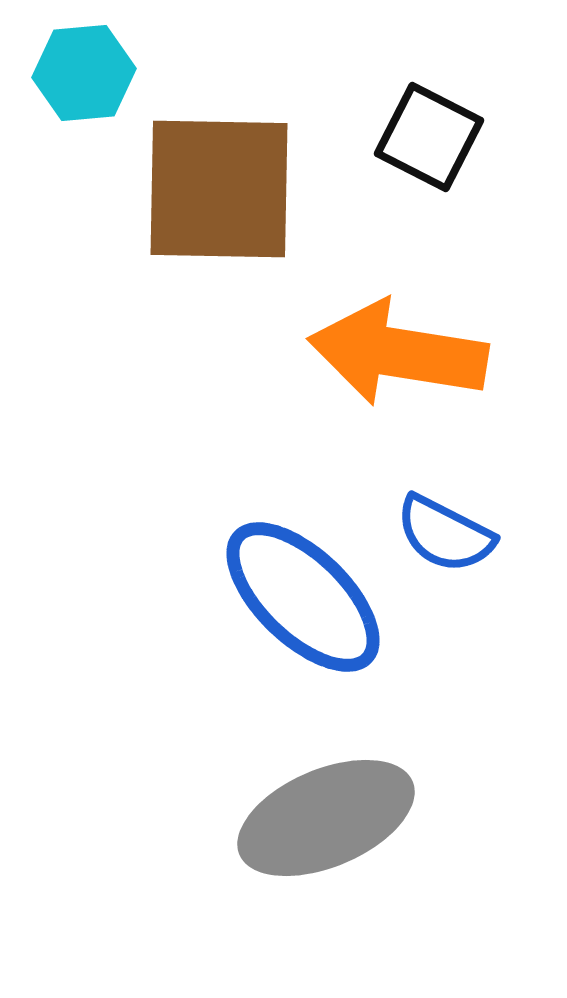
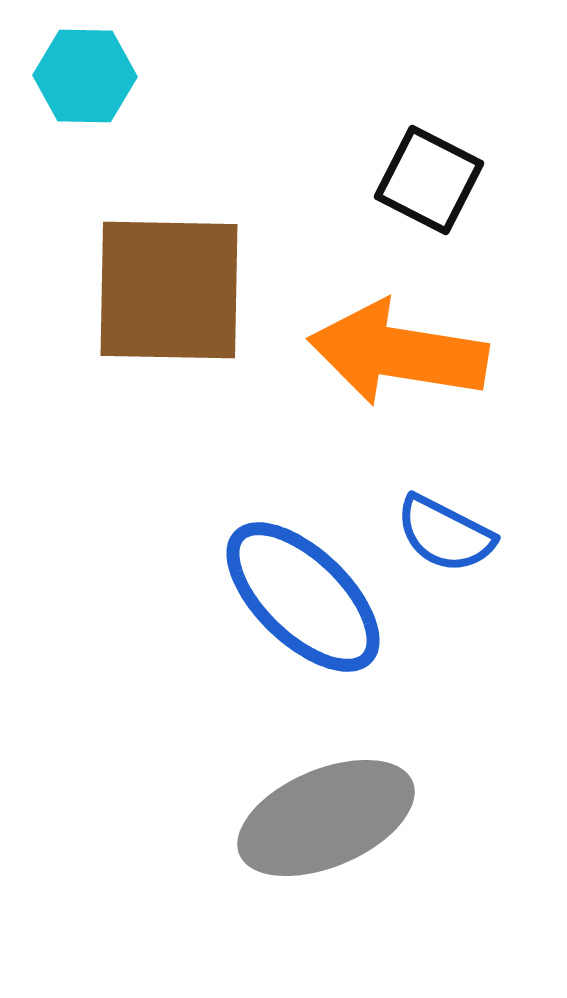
cyan hexagon: moved 1 px right, 3 px down; rotated 6 degrees clockwise
black square: moved 43 px down
brown square: moved 50 px left, 101 px down
